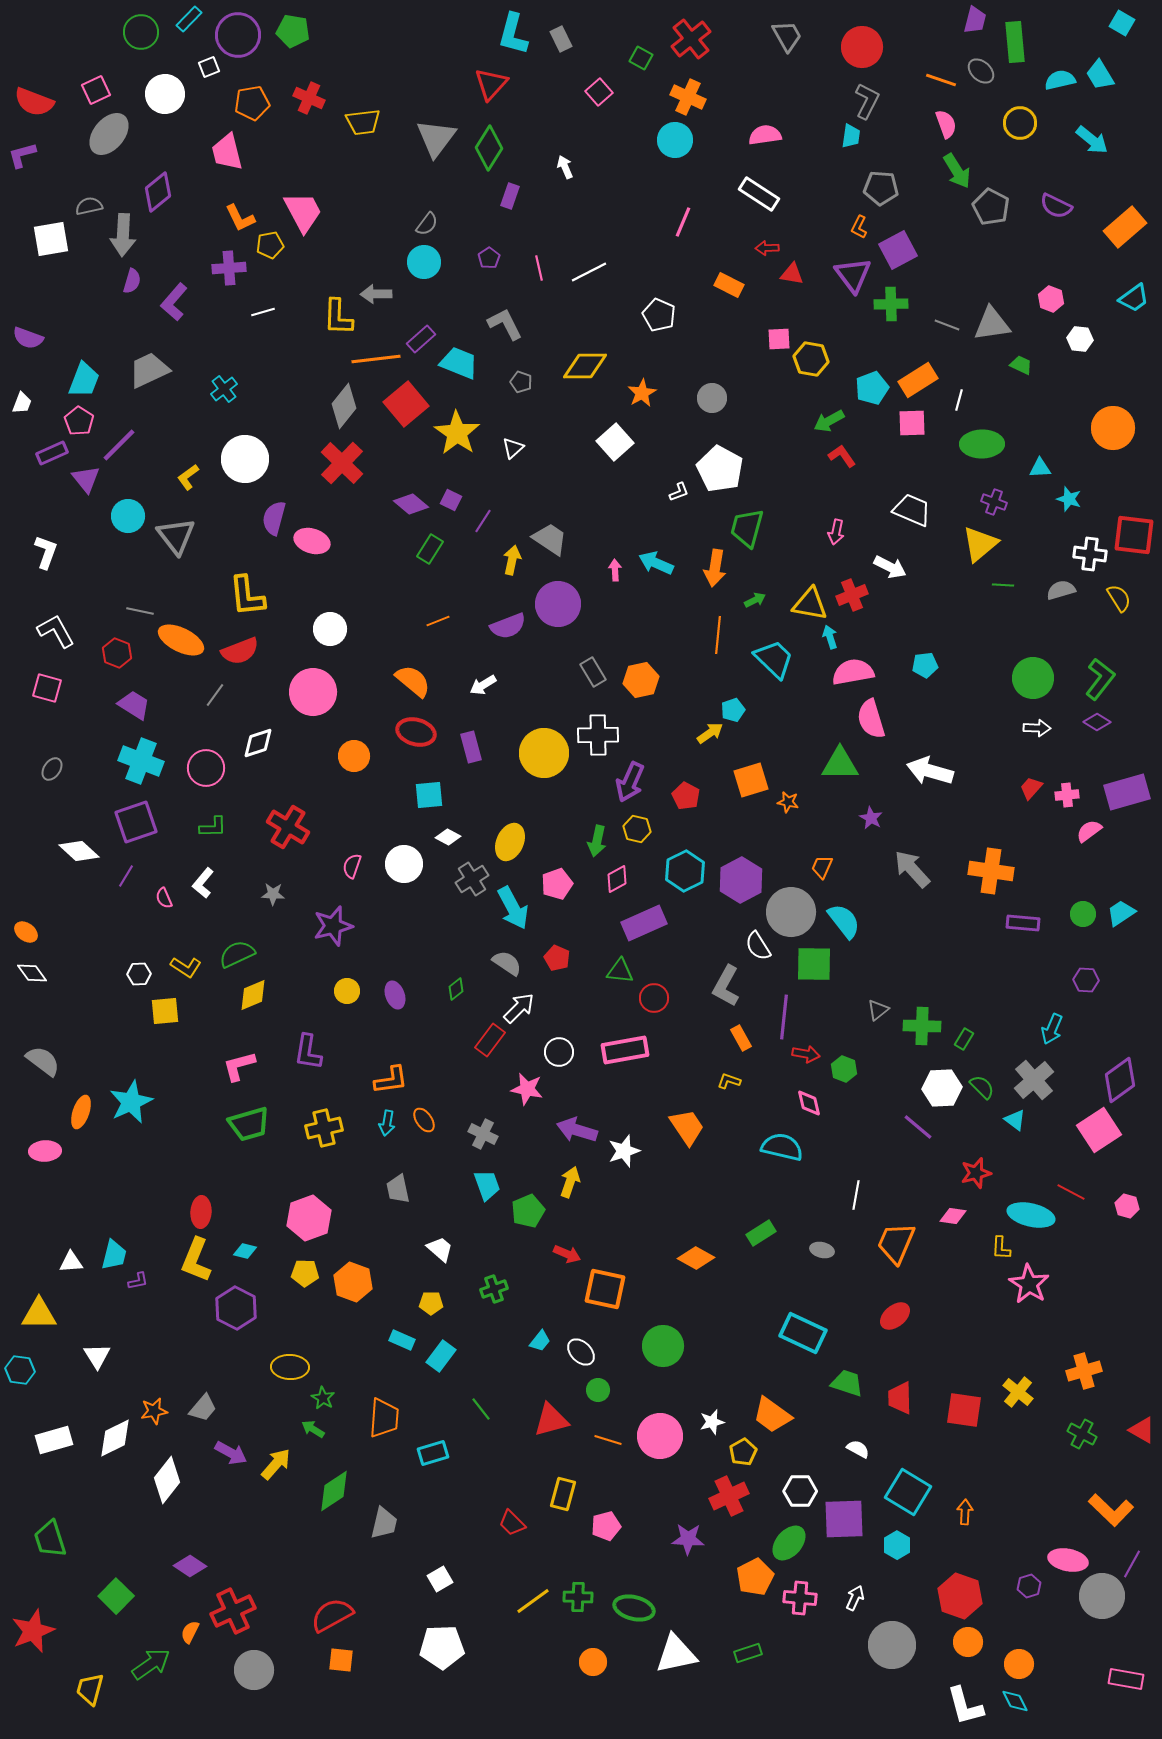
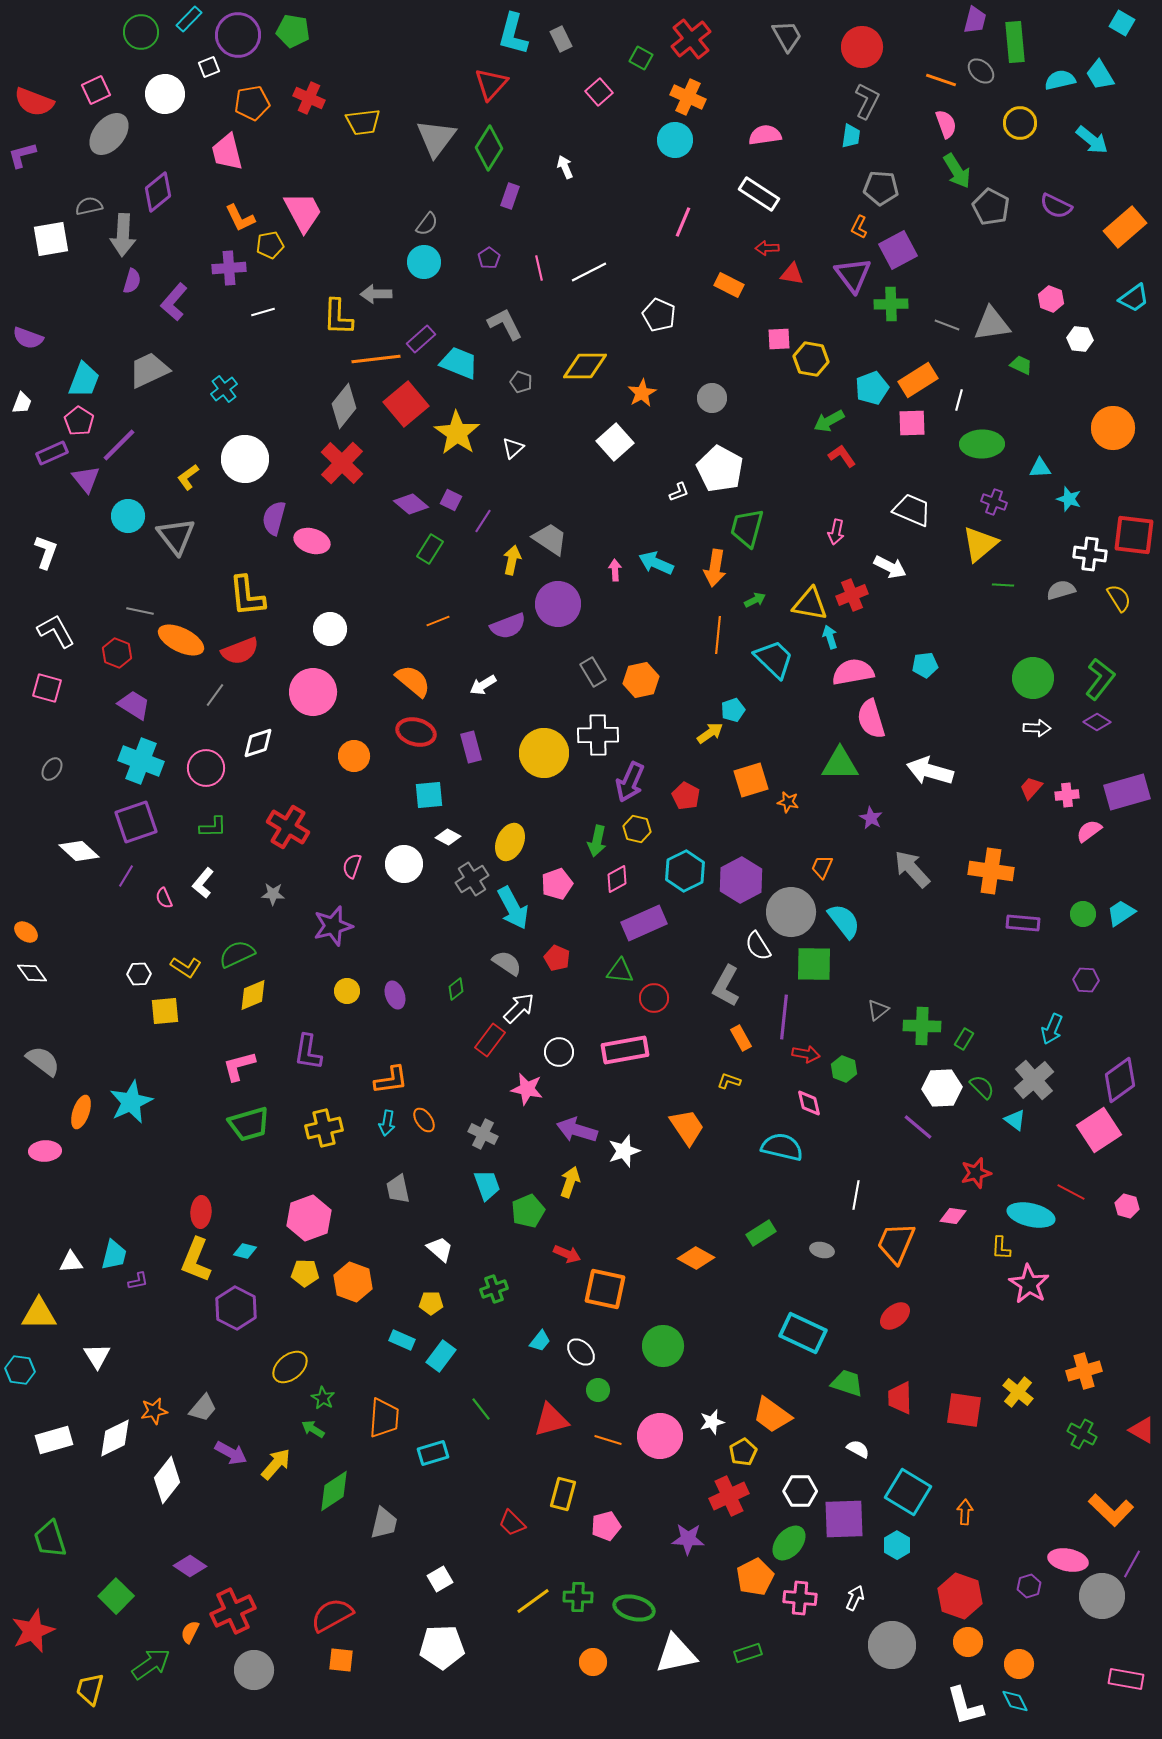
yellow ellipse at (290, 1367): rotated 42 degrees counterclockwise
